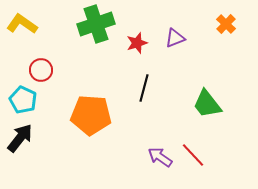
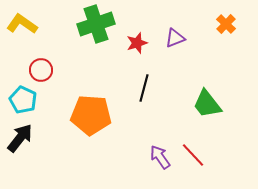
purple arrow: rotated 20 degrees clockwise
